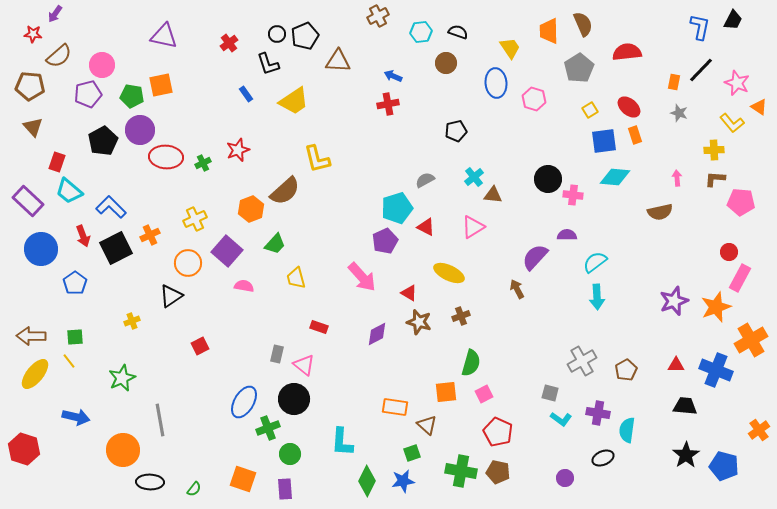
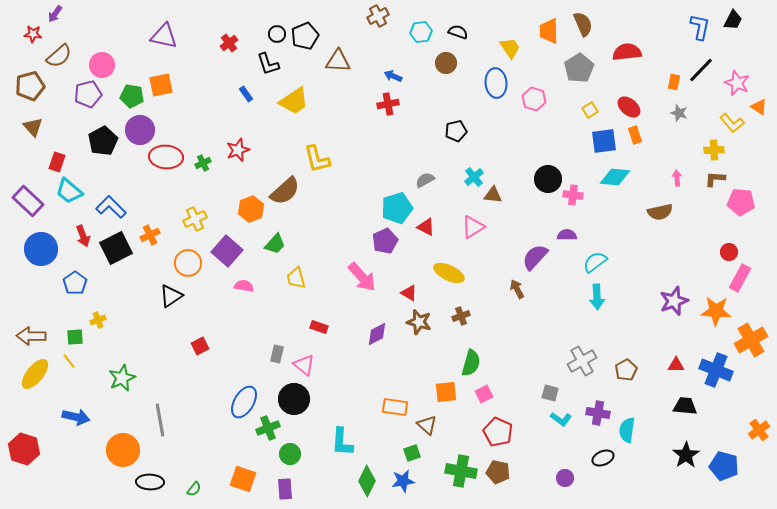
brown pentagon at (30, 86): rotated 20 degrees counterclockwise
orange star at (716, 307): moved 4 px down; rotated 24 degrees clockwise
yellow cross at (132, 321): moved 34 px left, 1 px up
